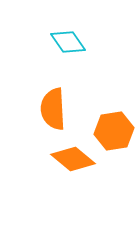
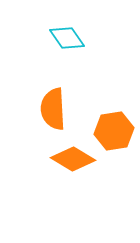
cyan diamond: moved 1 px left, 4 px up
orange diamond: rotated 9 degrees counterclockwise
